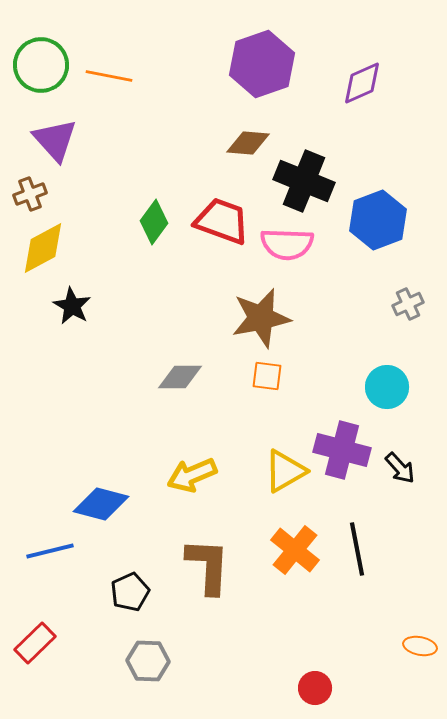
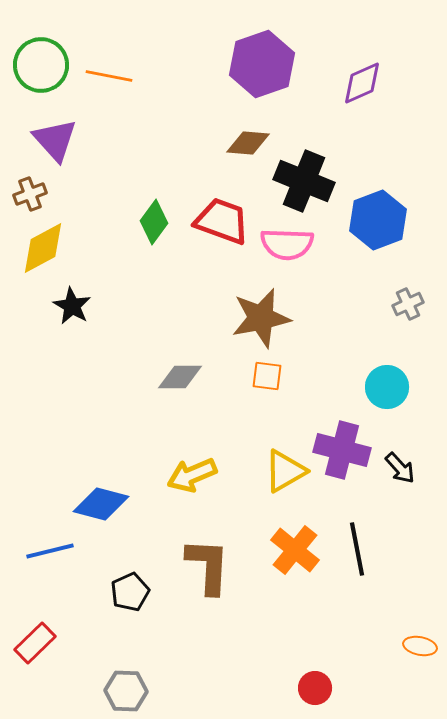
gray hexagon: moved 22 px left, 30 px down
